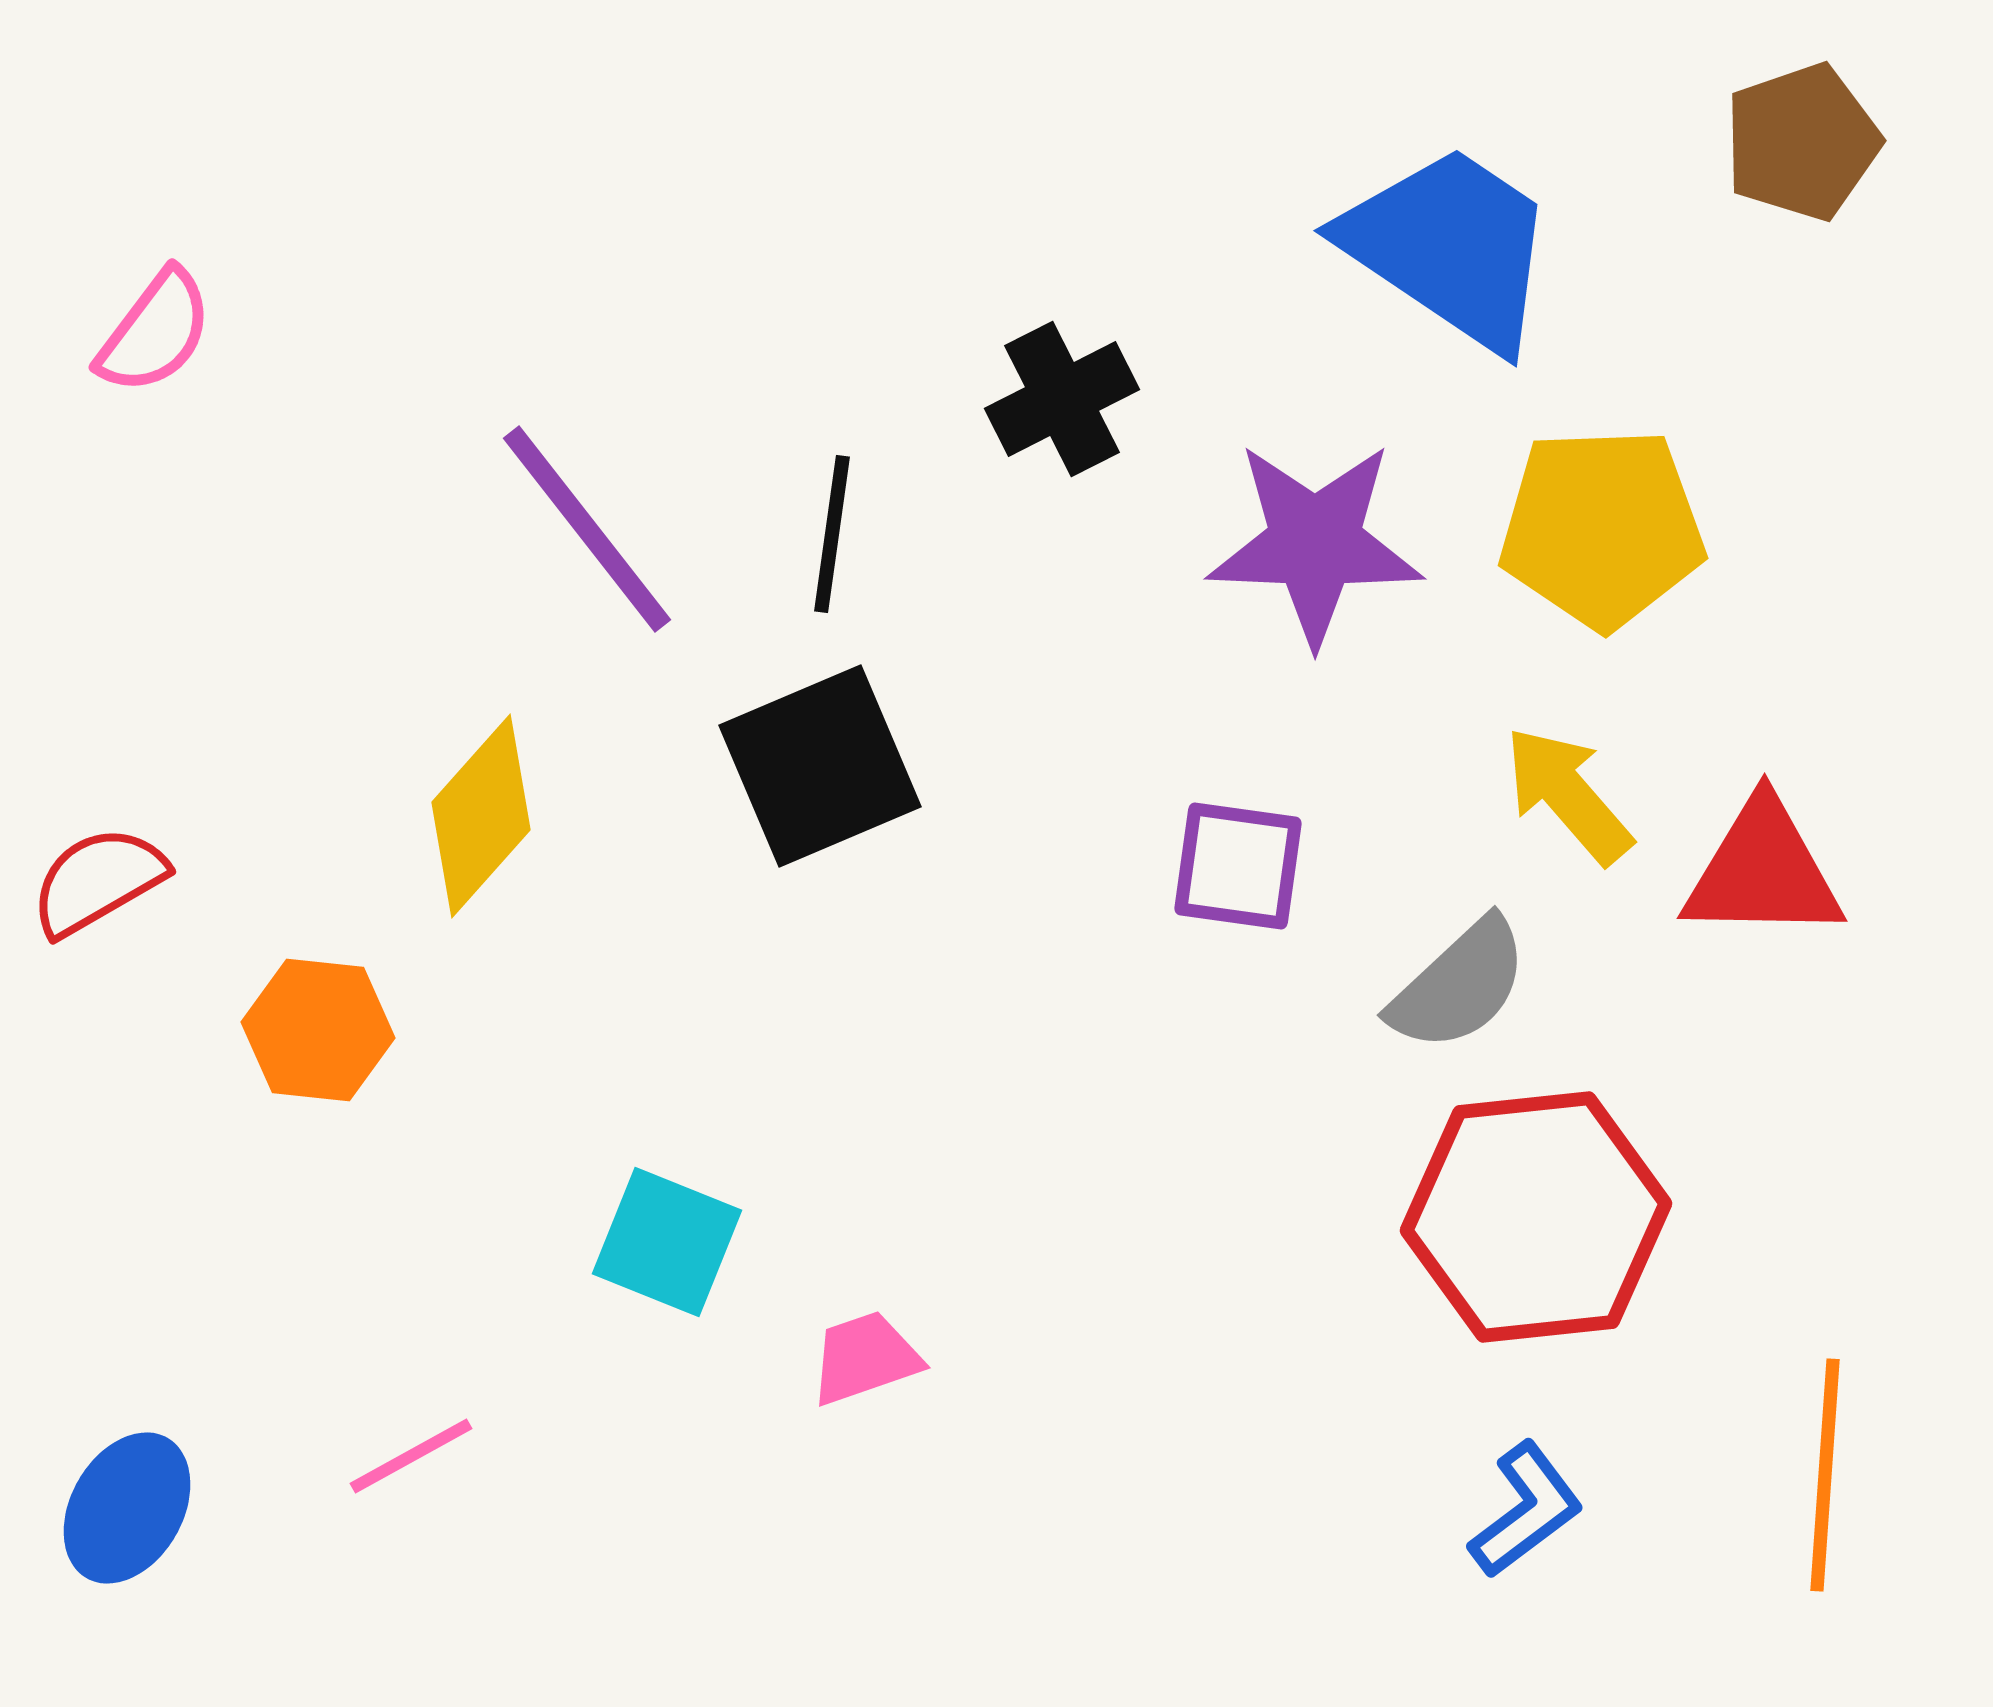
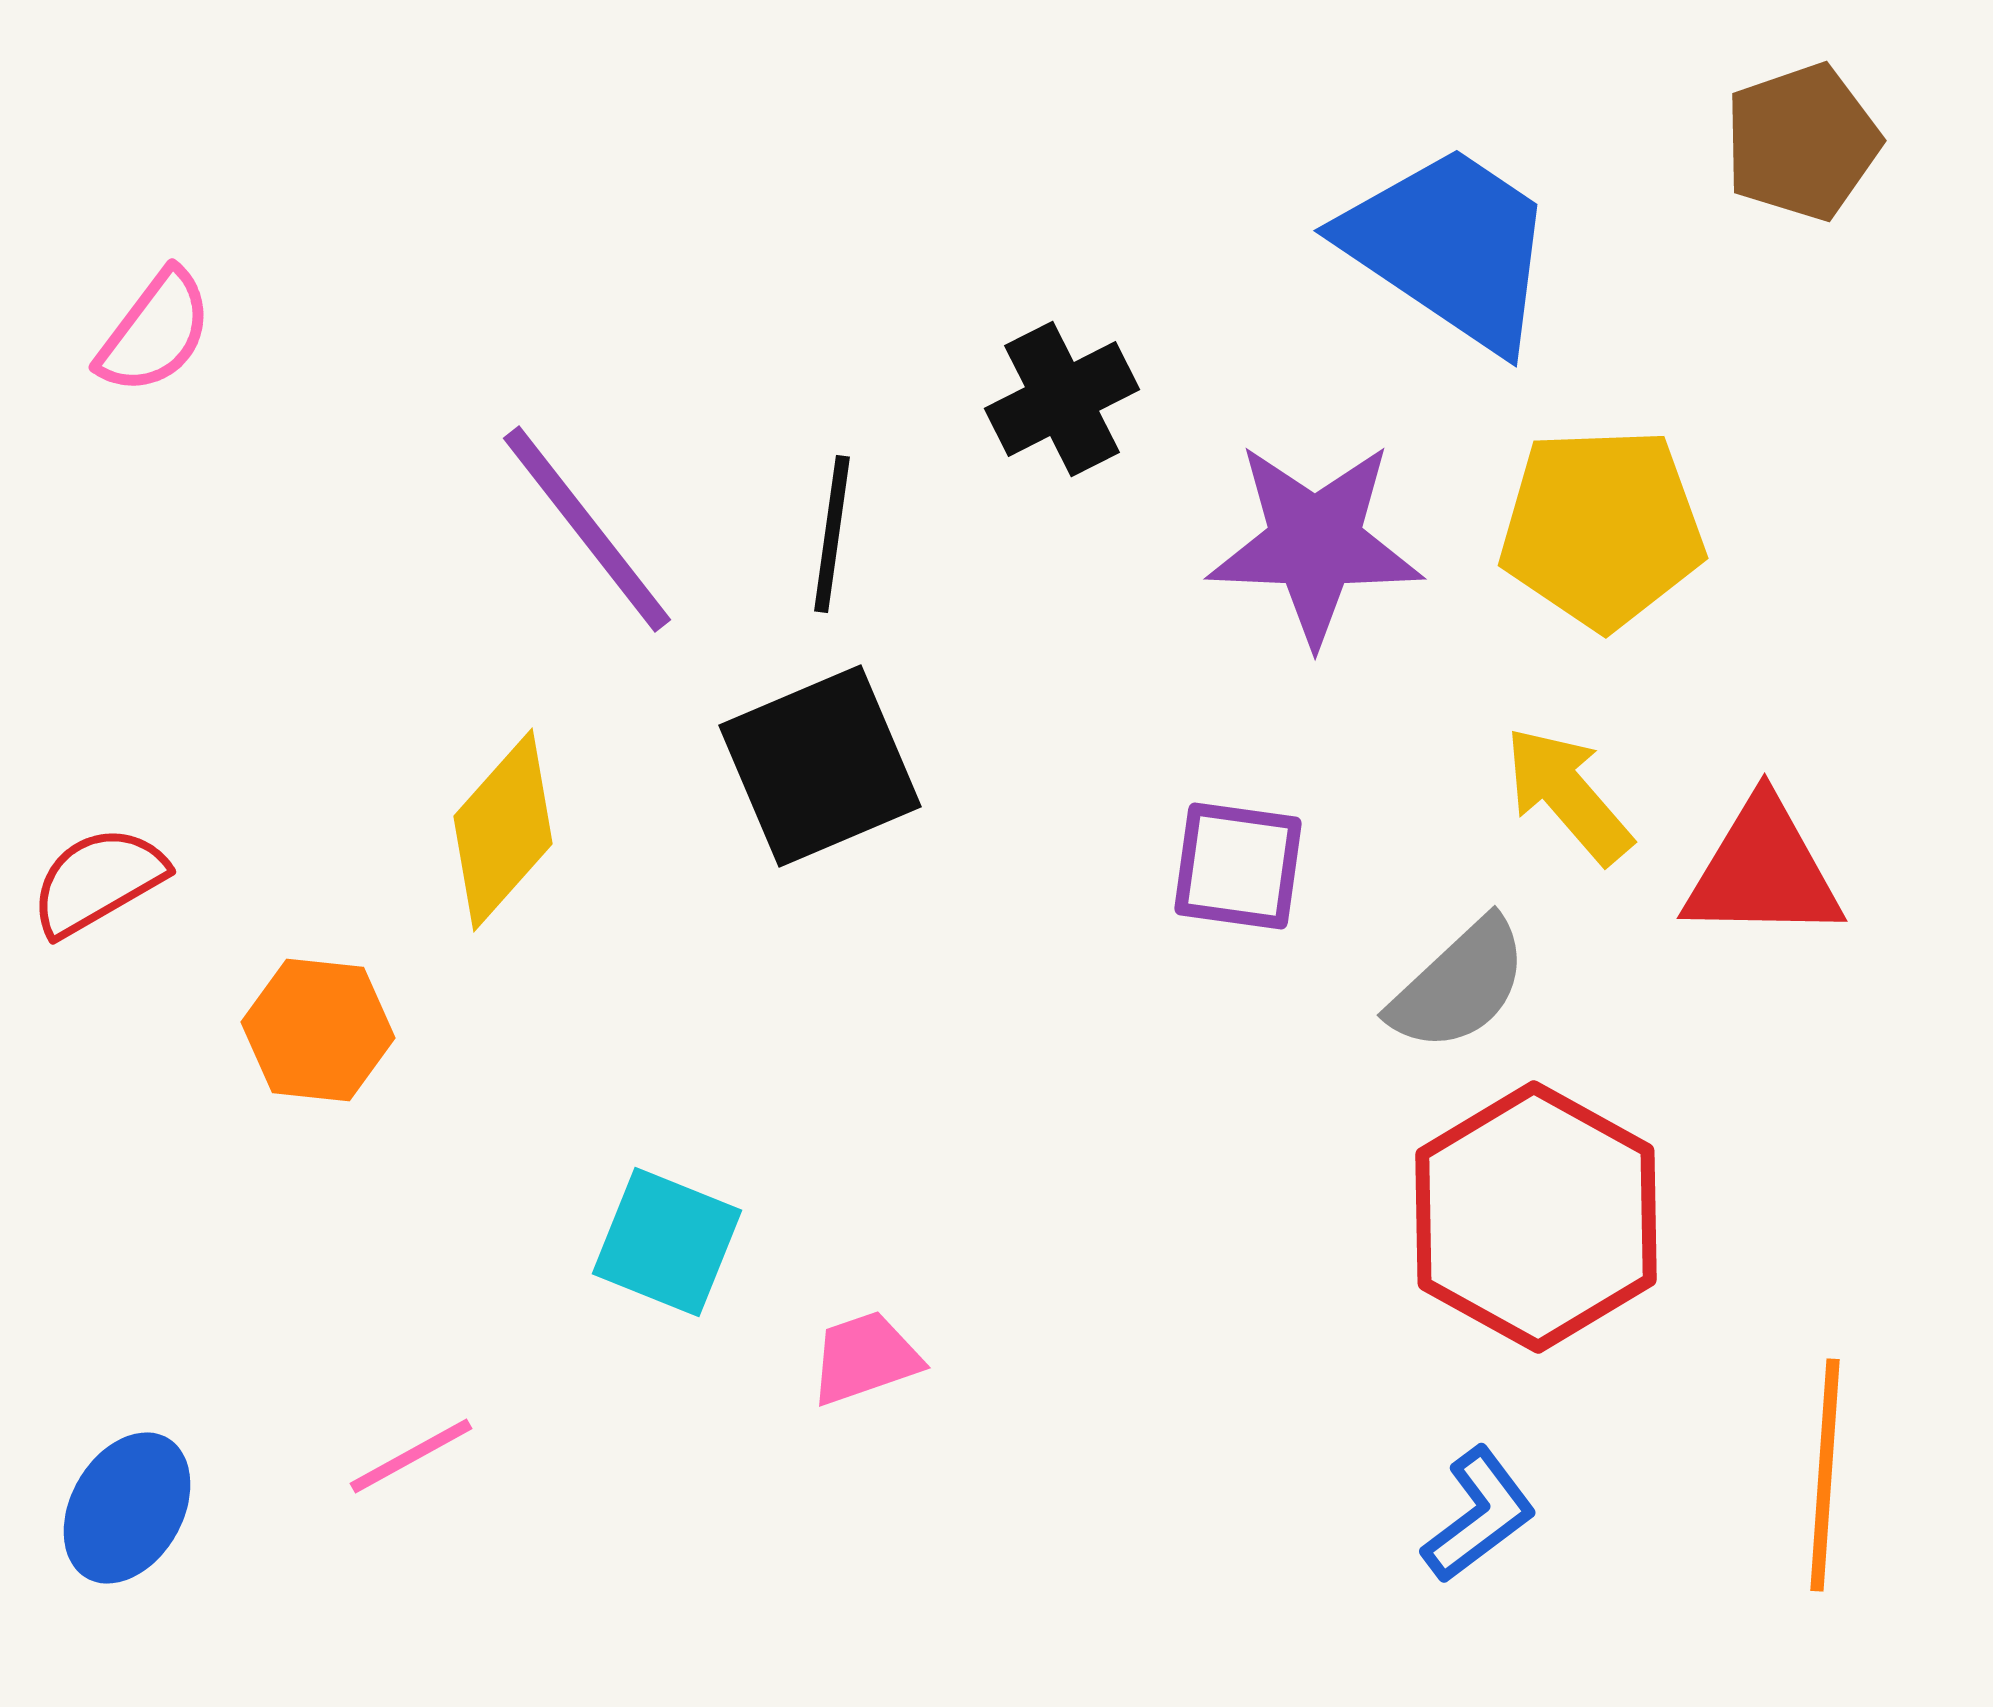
yellow diamond: moved 22 px right, 14 px down
red hexagon: rotated 25 degrees counterclockwise
blue L-shape: moved 47 px left, 5 px down
